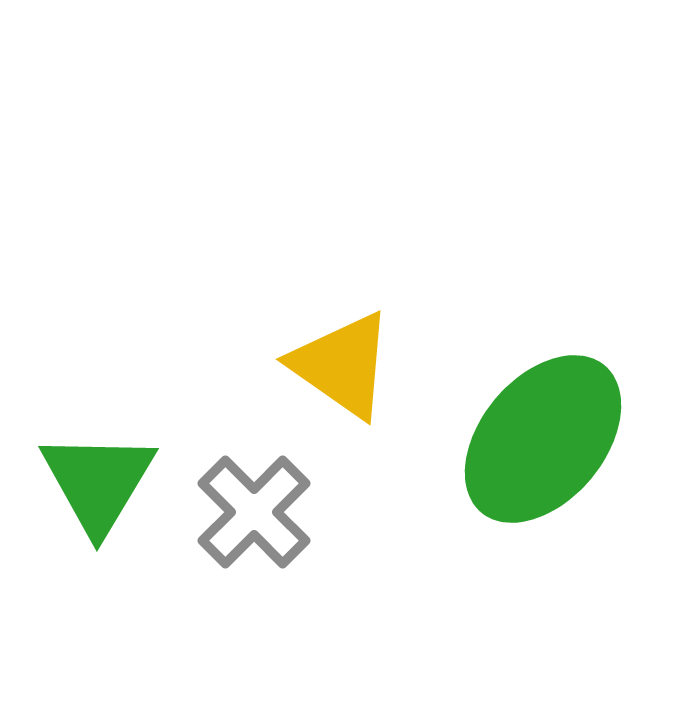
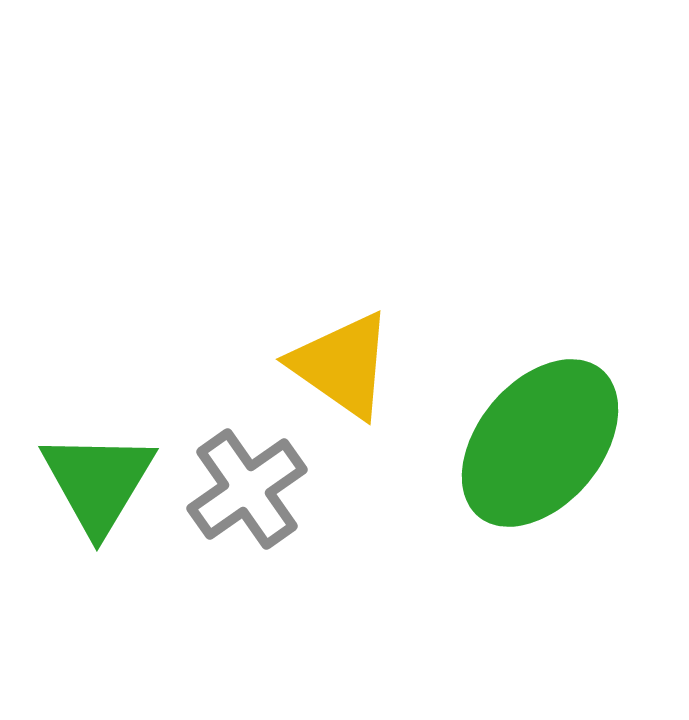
green ellipse: moved 3 px left, 4 px down
gray cross: moved 7 px left, 23 px up; rotated 10 degrees clockwise
